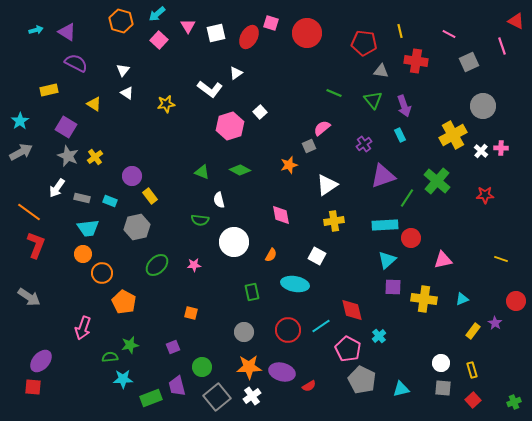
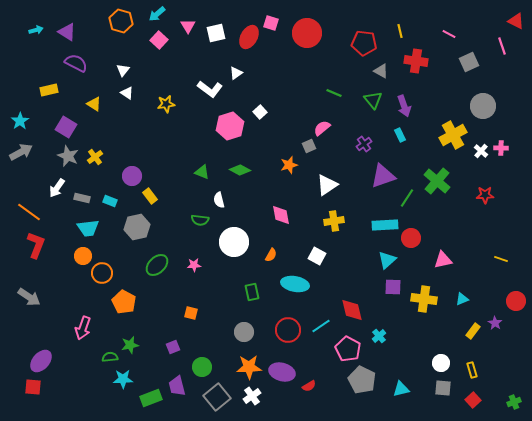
gray triangle at (381, 71): rotated 21 degrees clockwise
orange circle at (83, 254): moved 2 px down
